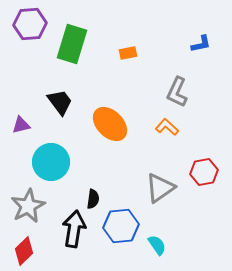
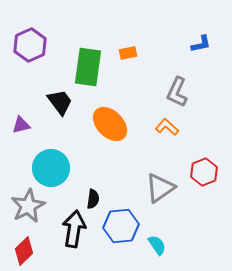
purple hexagon: moved 21 px down; rotated 20 degrees counterclockwise
green rectangle: moved 16 px right, 23 px down; rotated 9 degrees counterclockwise
cyan circle: moved 6 px down
red hexagon: rotated 12 degrees counterclockwise
